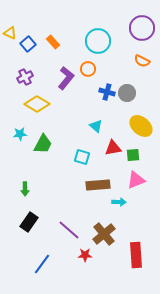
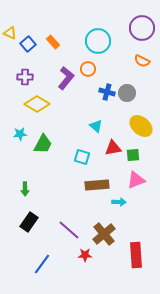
purple cross: rotated 28 degrees clockwise
brown rectangle: moved 1 px left
